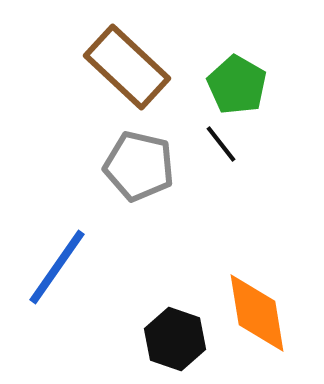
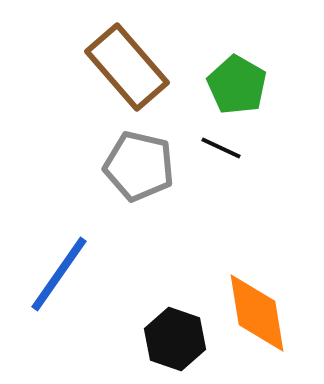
brown rectangle: rotated 6 degrees clockwise
black line: moved 4 px down; rotated 27 degrees counterclockwise
blue line: moved 2 px right, 7 px down
